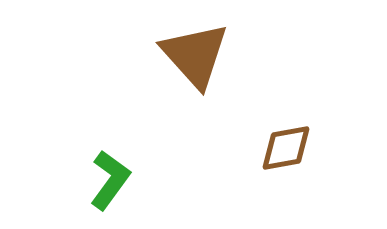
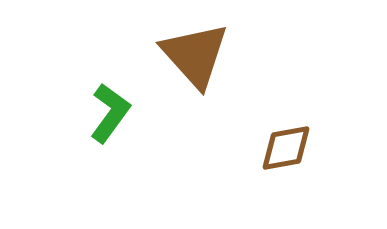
green L-shape: moved 67 px up
